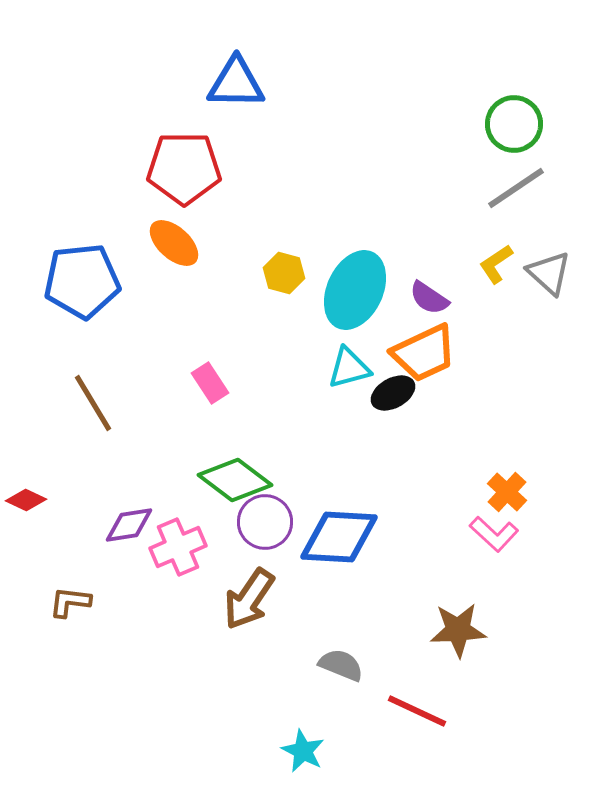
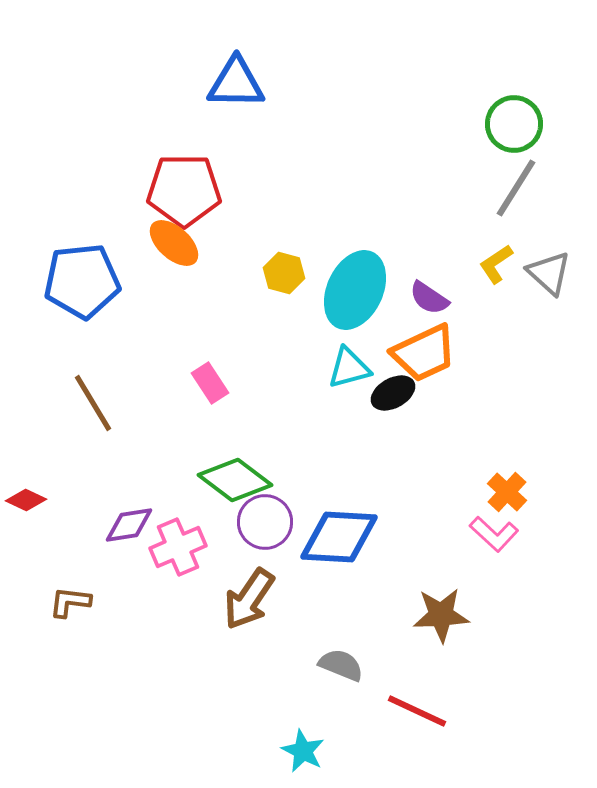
red pentagon: moved 22 px down
gray line: rotated 24 degrees counterclockwise
brown star: moved 17 px left, 15 px up
